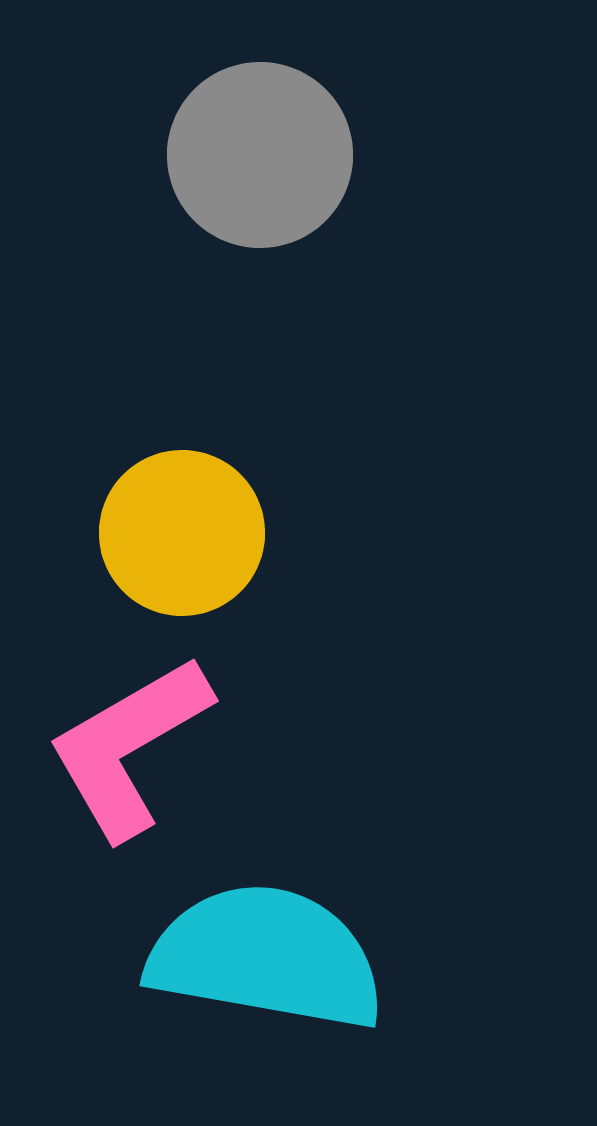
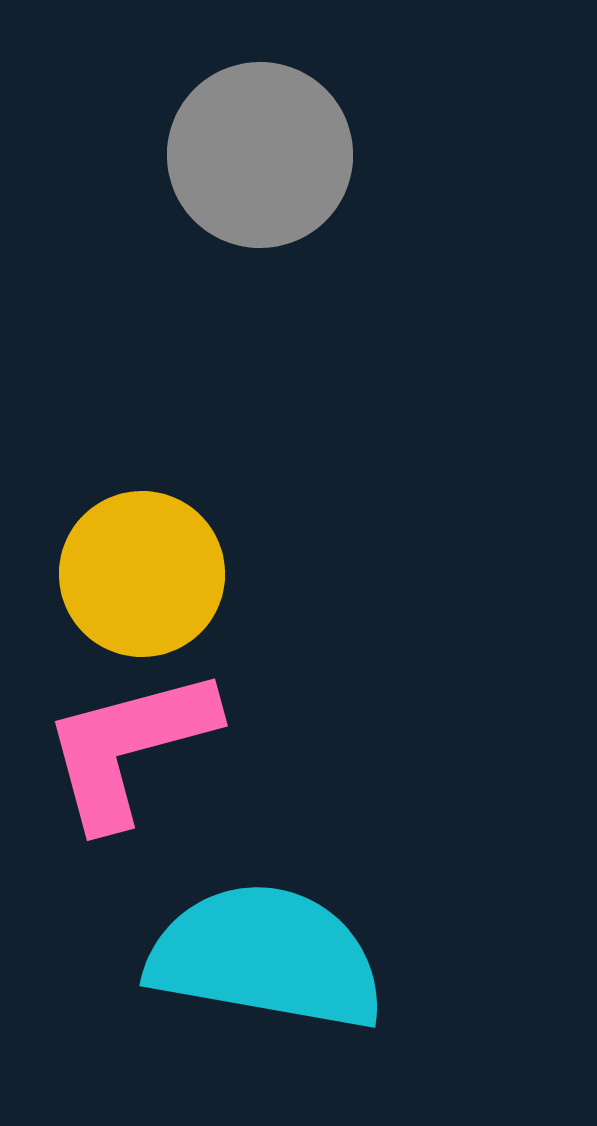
yellow circle: moved 40 px left, 41 px down
pink L-shape: rotated 15 degrees clockwise
